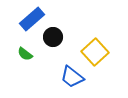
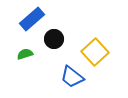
black circle: moved 1 px right, 2 px down
green semicircle: rotated 126 degrees clockwise
